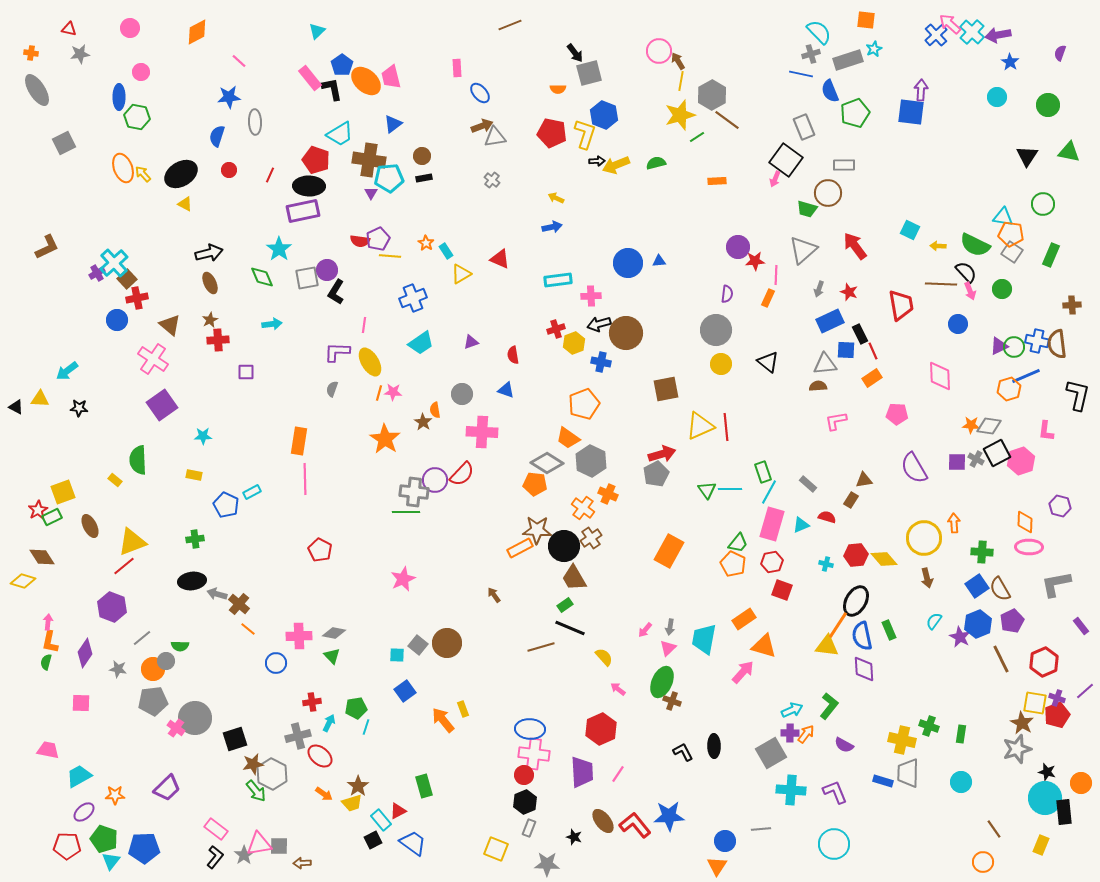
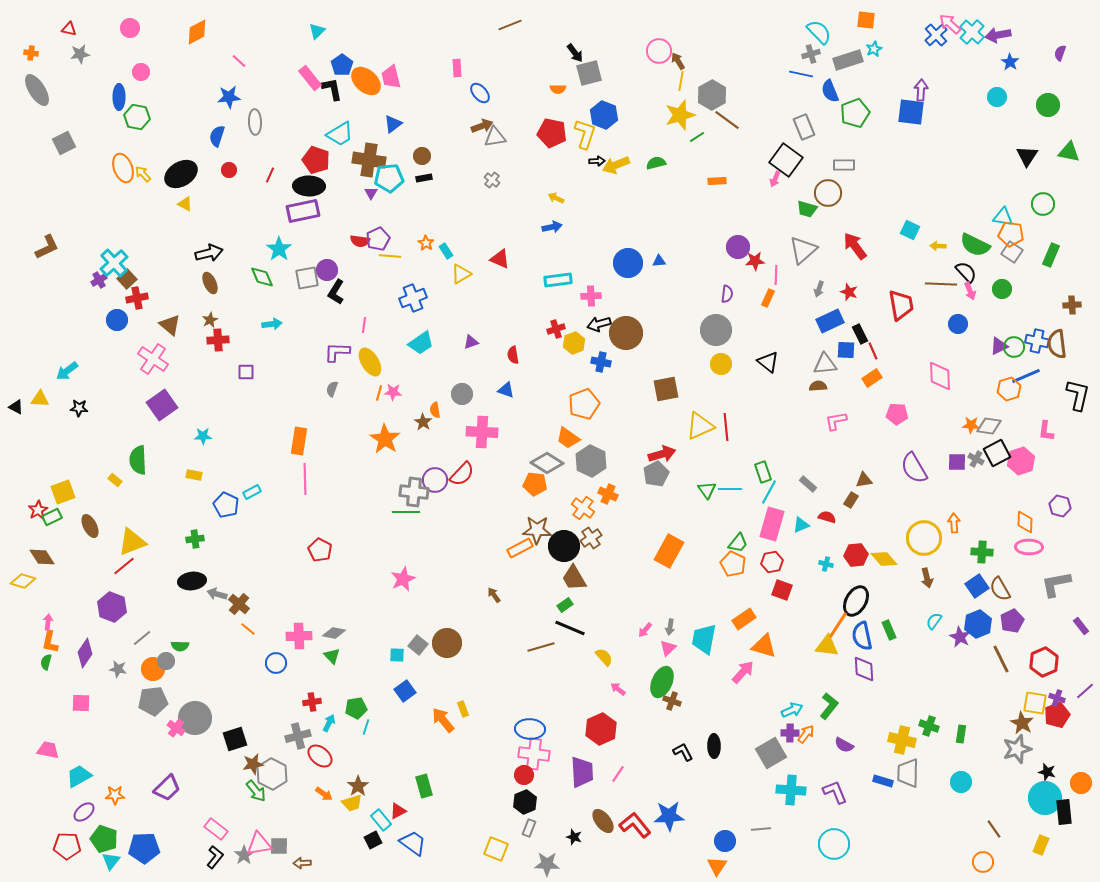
purple cross at (97, 273): moved 2 px right, 7 px down
